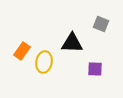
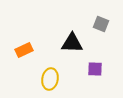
orange rectangle: moved 2 px right, 1 px up; rotated 30 degrees clockwise
yellow ellipse: moved 6 px right, 17 px down
